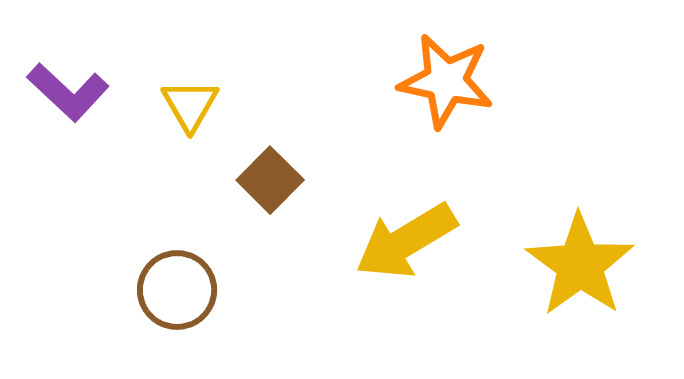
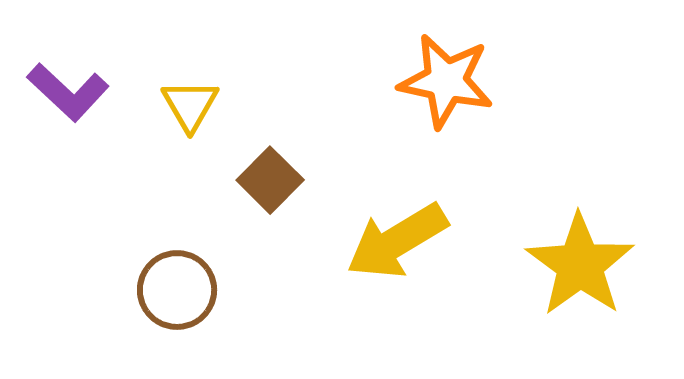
yellow arrow: moved 9 px left
